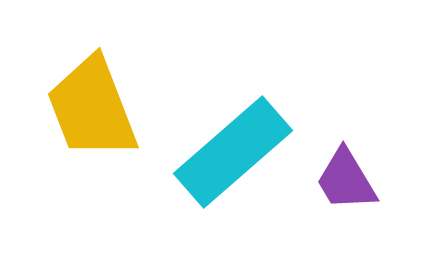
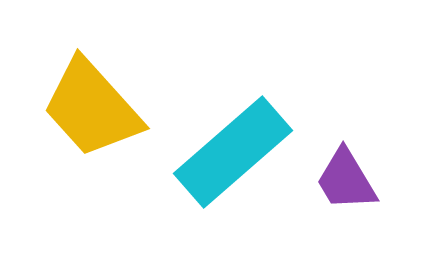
yellow trapezoid: rotated 21 degrees counterclockwise
